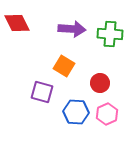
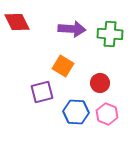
red diamond: moved 1 px up
orange square: moved 1 px left
purple square: rotated 30 degrees counterclockwise
pink hexagon: rotated 15 degrees counterclockwise
